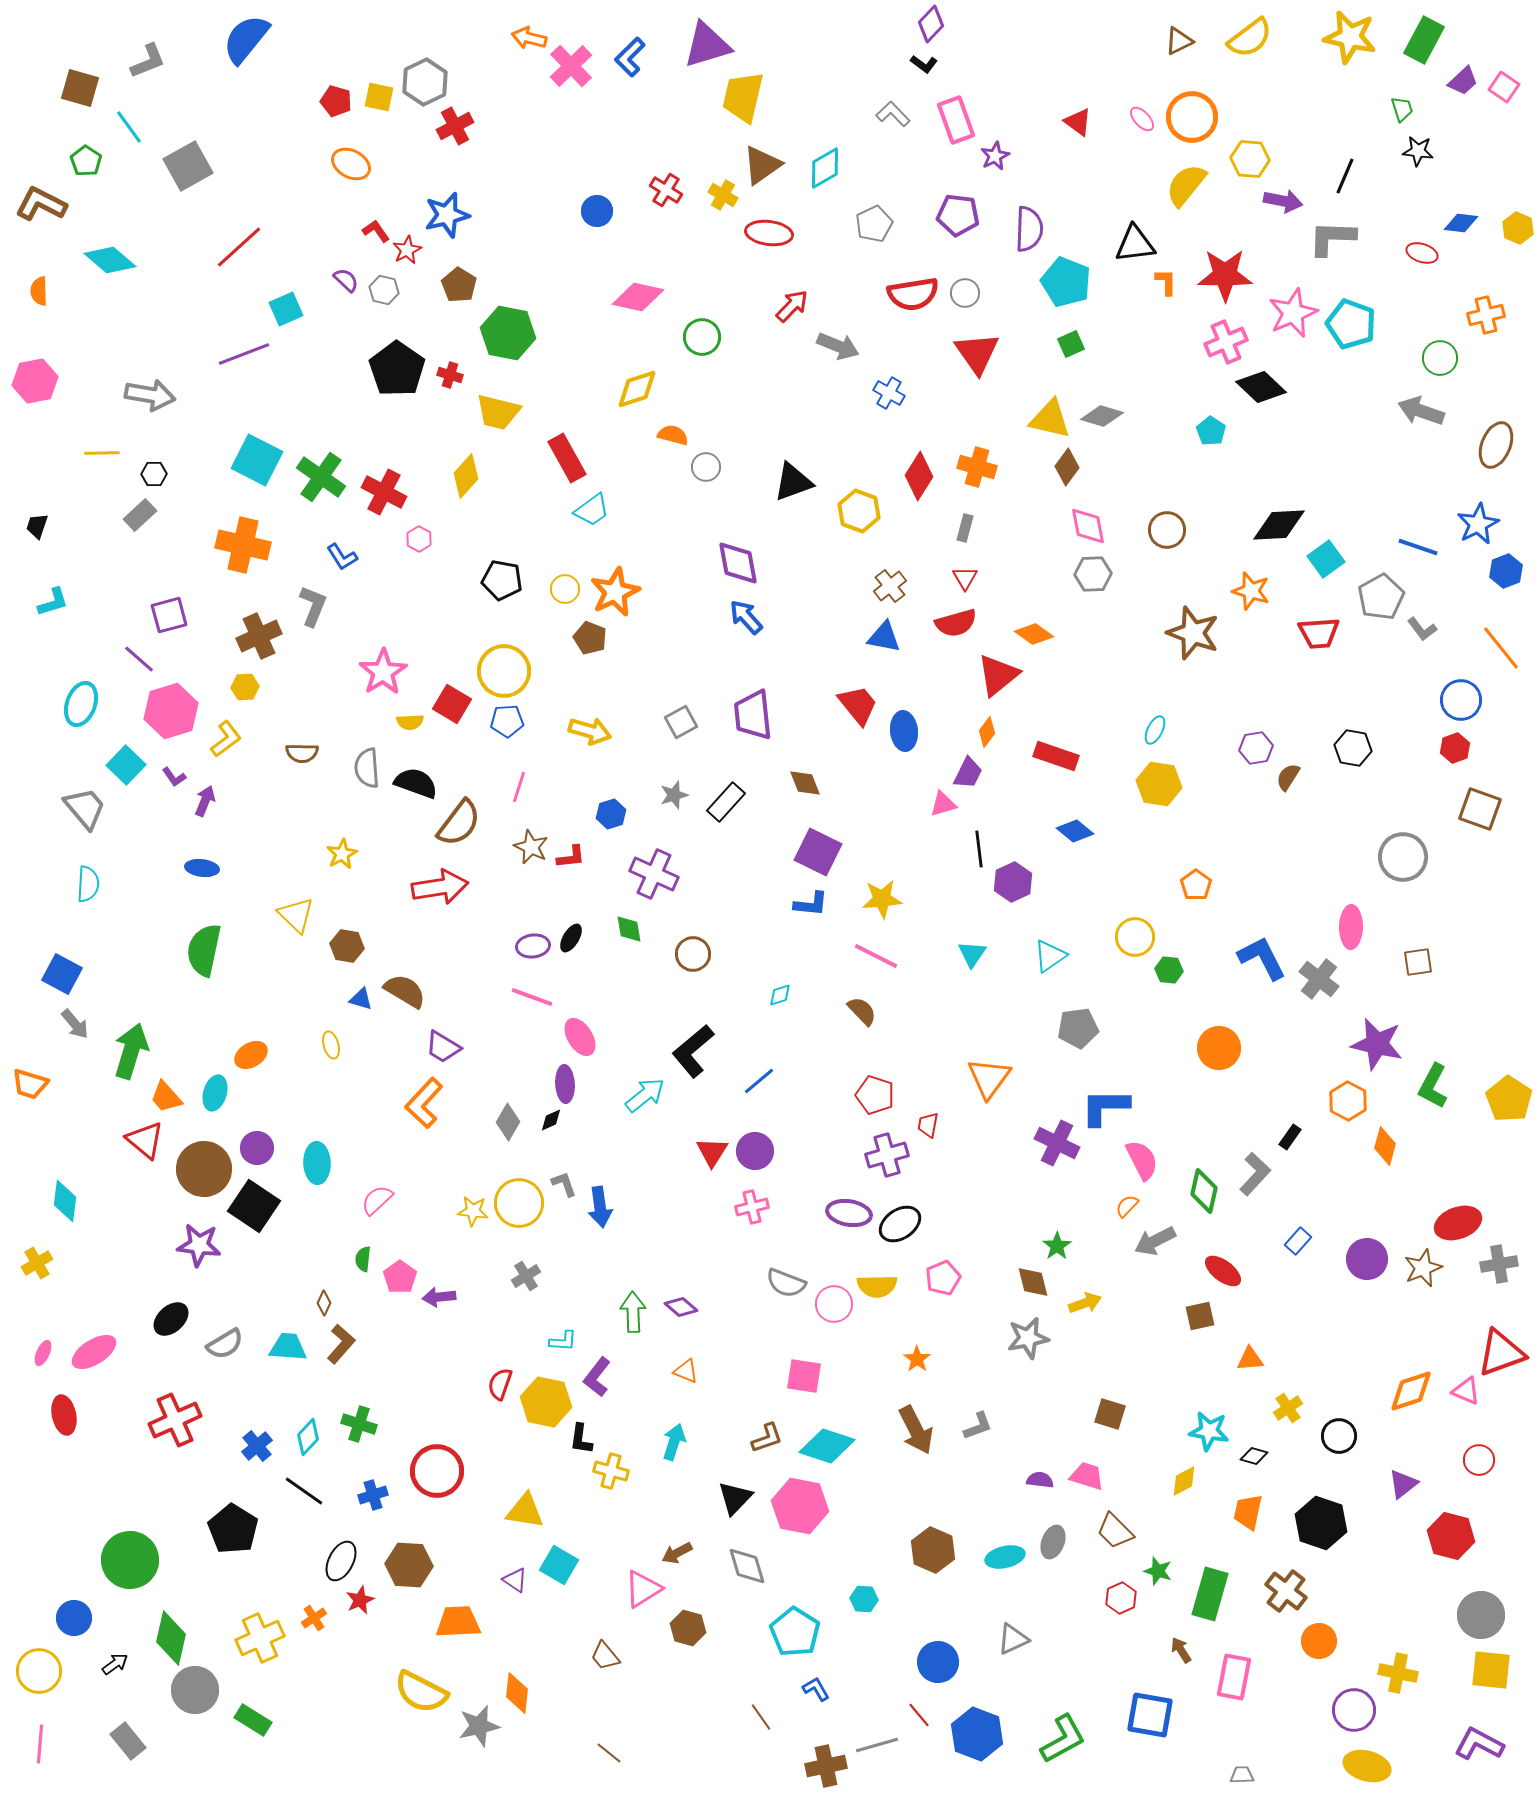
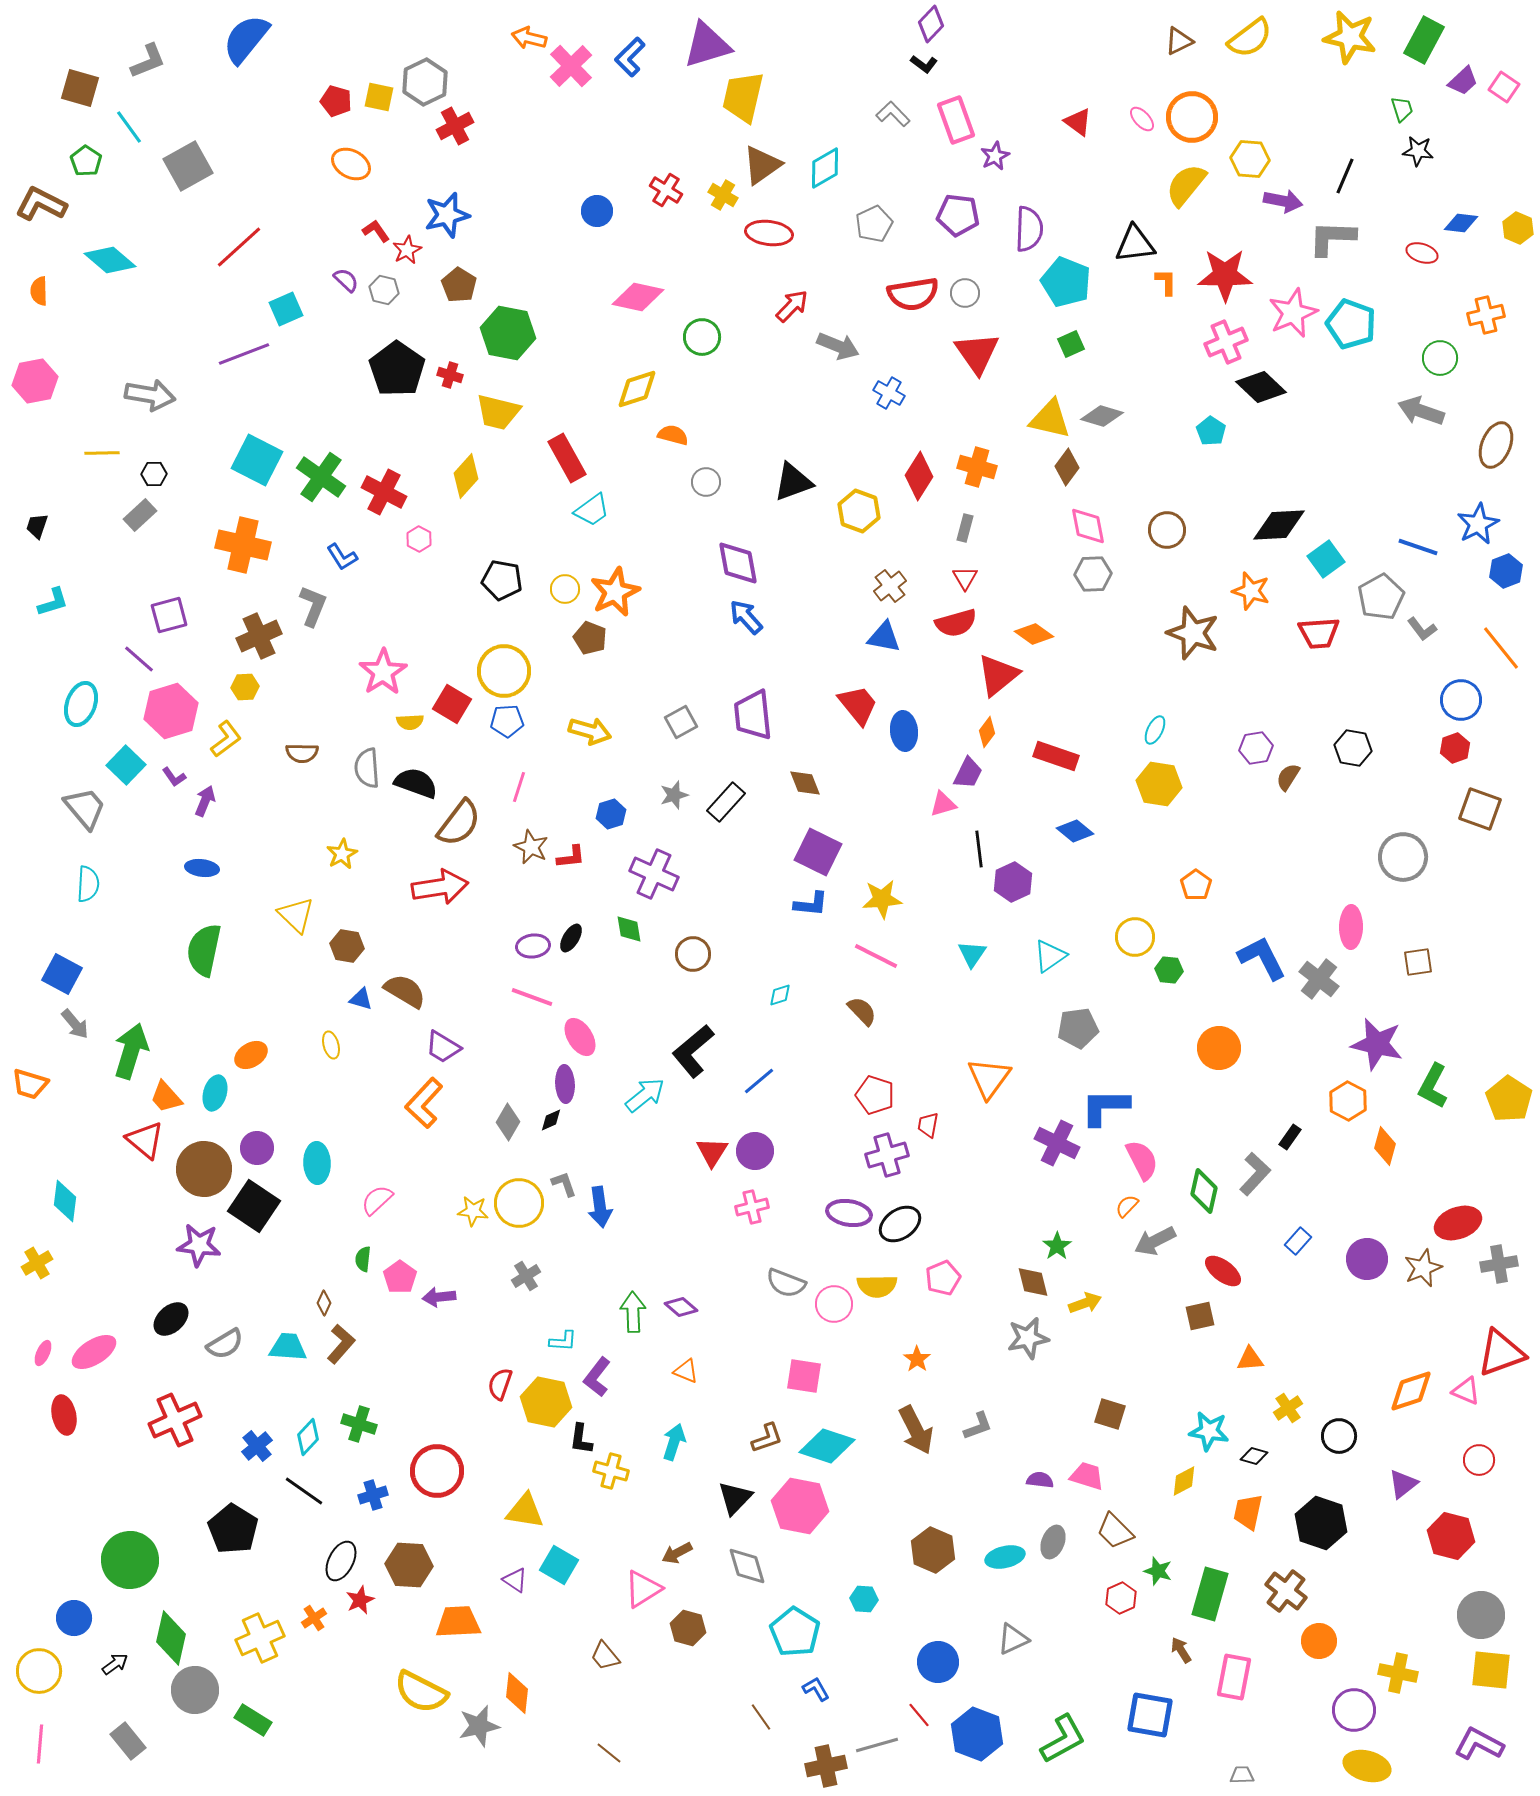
gray circle at (706, 467): moved 15 px down
